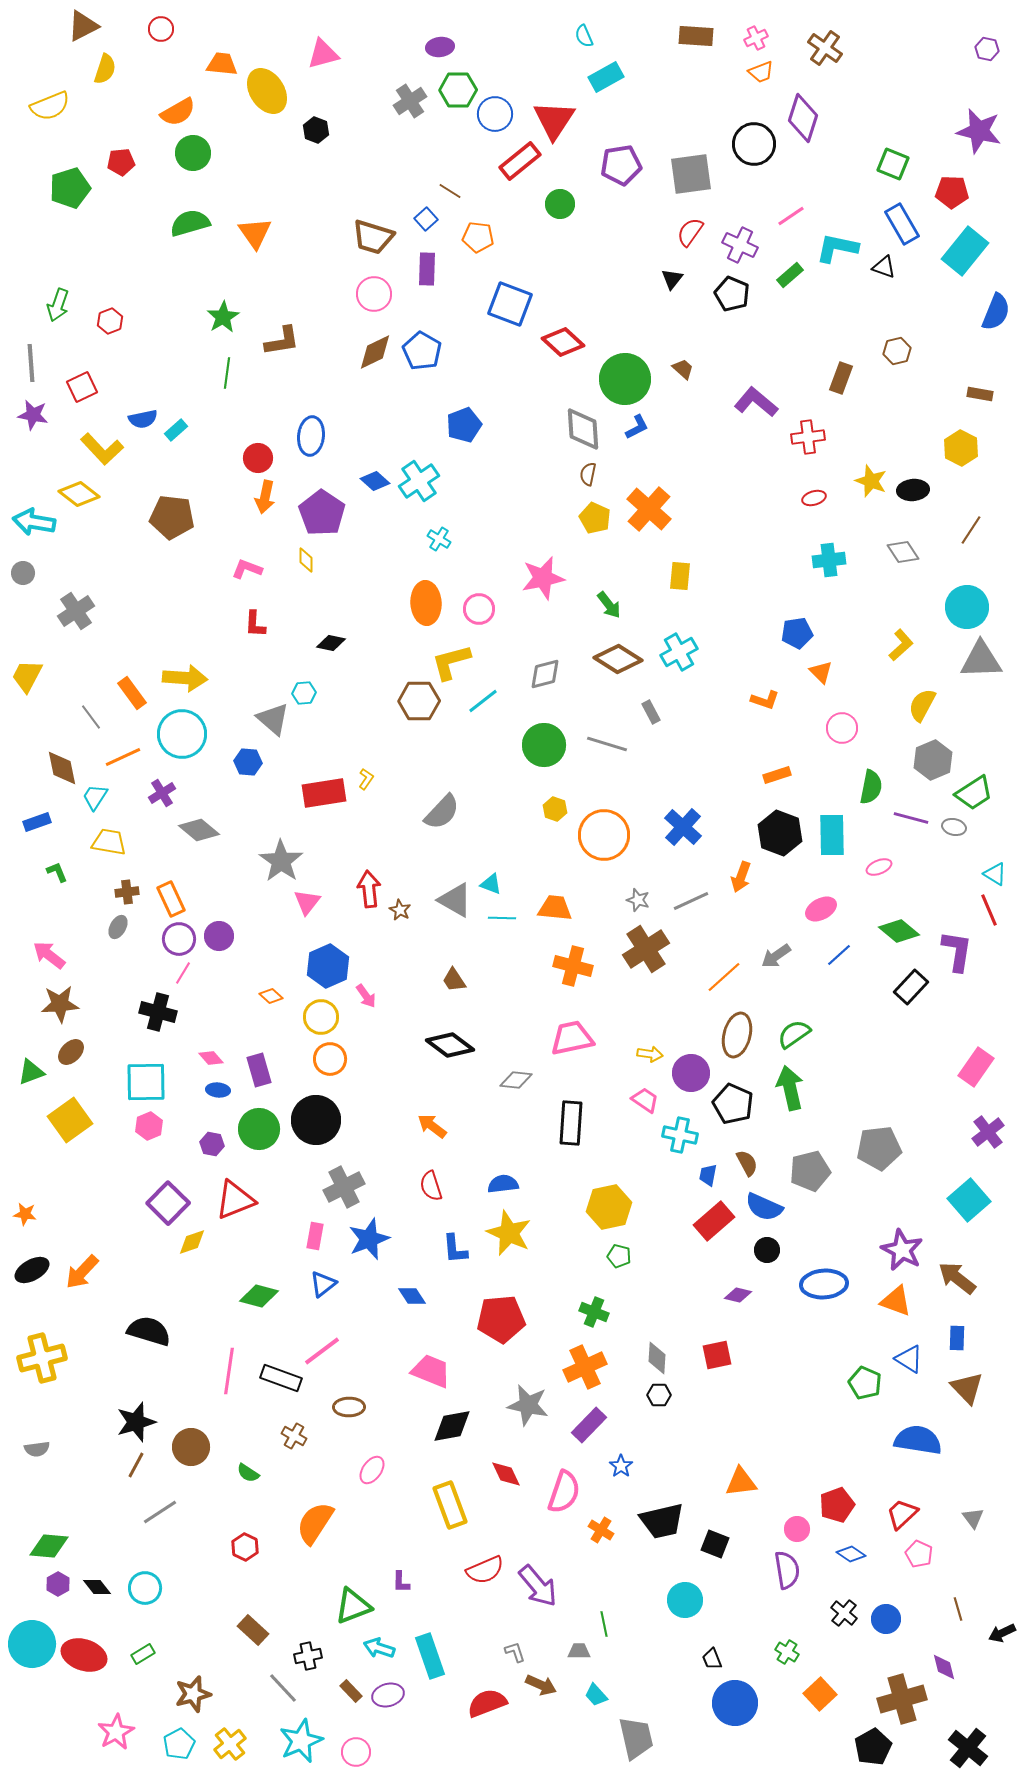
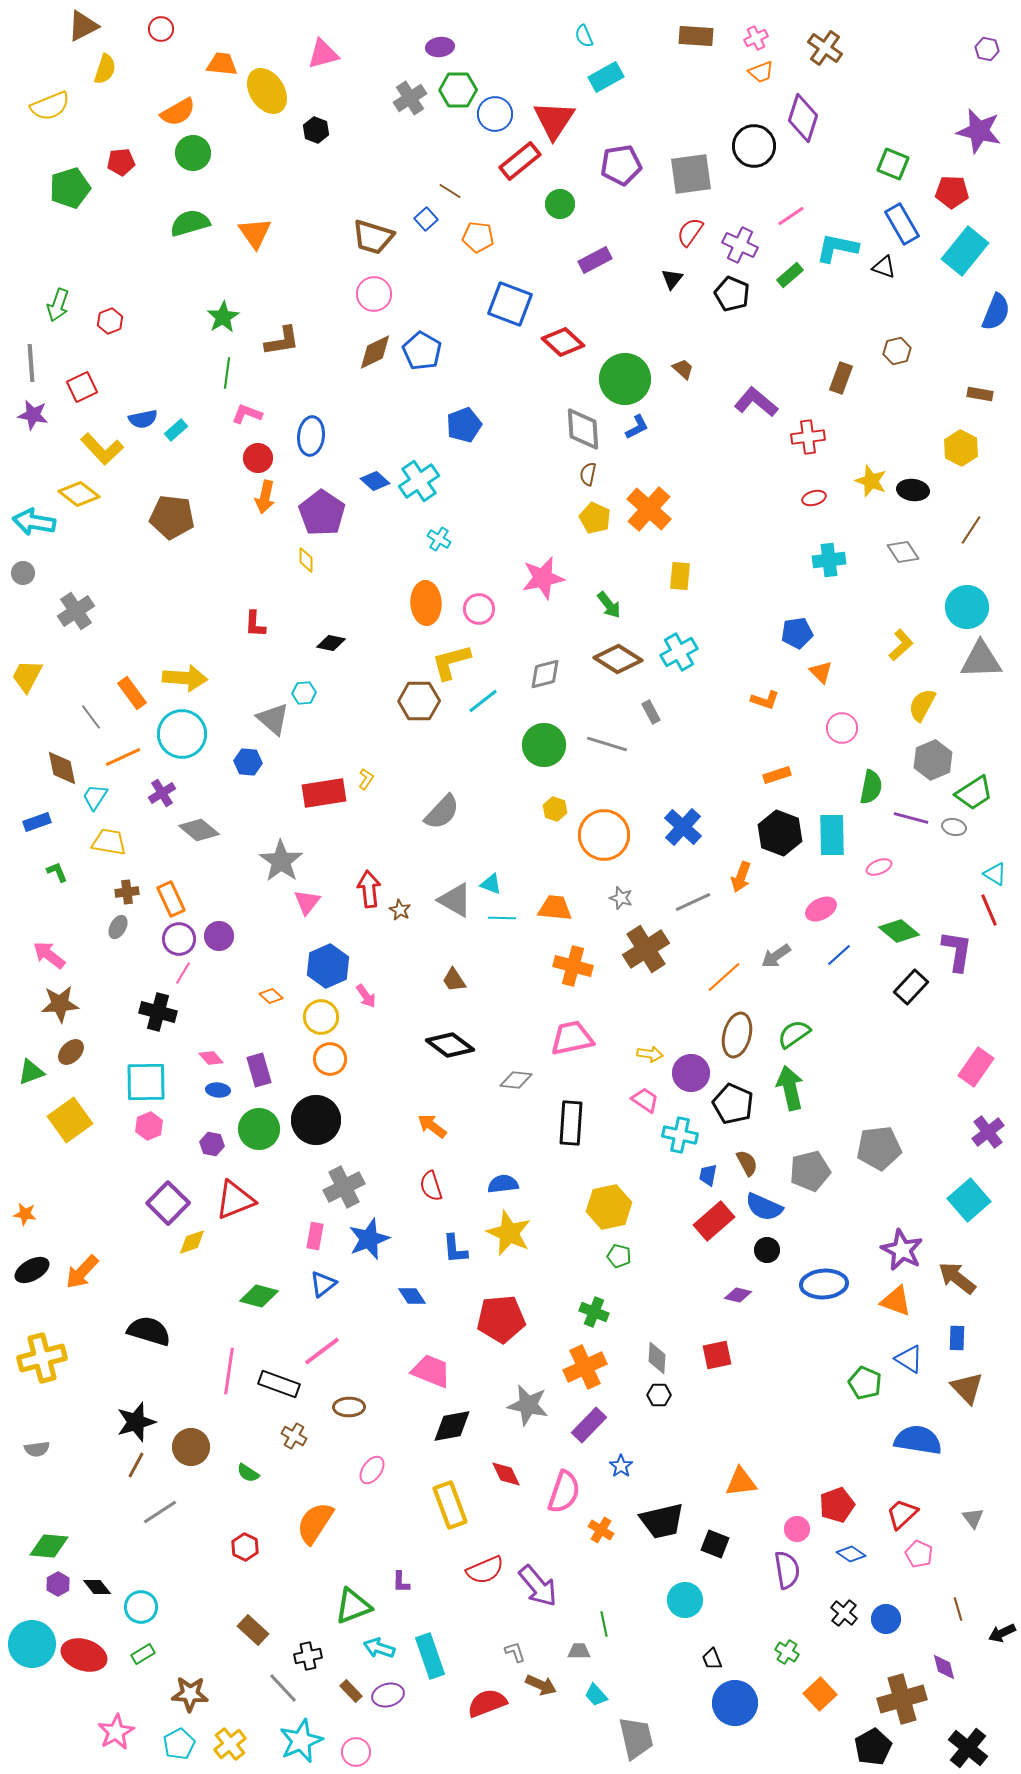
gray cross at (410, 101): moved 3 px up
black circle at (754, 144): moved 2 px down
purple rectangle at (427, 269): moved 168 px right, 9 px up; rotated 60 degrees clockwise
black ellipse at (913, 490): rotated 12 degrees clockwise
pink L-shape at (247, 569): moved 155 px up
gray star at (638, 900): moved 17 px left, 2 px up
gray line at (691, 901): moved 2 px right, 1 px down
black rectangle at (281, 1378): moved 2 px left, 6 px down
cyan circle at (145, 1588): moved 4 px left, 19 px down
brown star at (193, 1694): moved 3 px left; rotated 18 degrees clockwise
